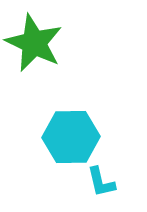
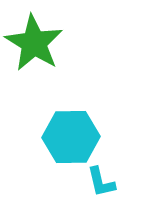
green star: rotated 6 degrees clockwise
